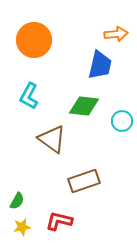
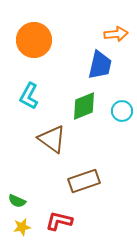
green diamond: rotated 28 degrees counterclockwise
cyan circle: moved 10 px up
green semicircle: rotated 84 degrees clockwise
